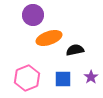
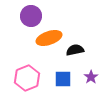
purple circle: moved 2 px left, 1 px down
